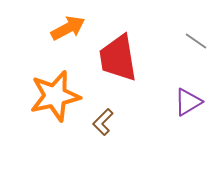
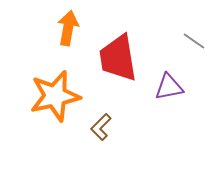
orange arrow: rotated 52 degrees counterclockwise
gray line: moved 2 px left
purple triangle: moved 19 px left, 15 px up; rotated 20 degrees clockwise
brown L-shape: moved 2 px left, 5 px down
